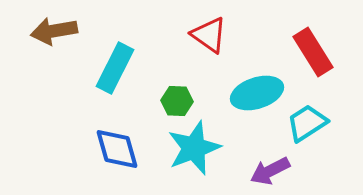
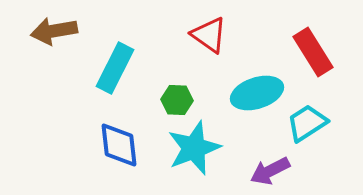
green hexagon: moved 1 px up
blue diamond: moved 2 px right, 4 px up; rotated 9 degrees clockwise
